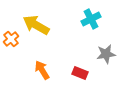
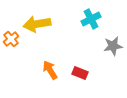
yellow arrow: moved 1 px right, 1 px up; rotated 40 degrees counterclockwise
gray star: moved 7 px right, 8 px up
orange arrow: moved 8 px right
